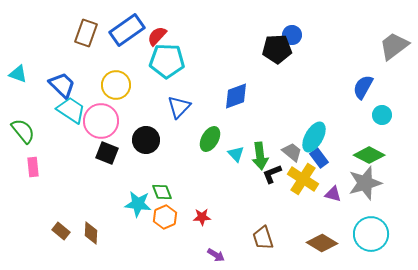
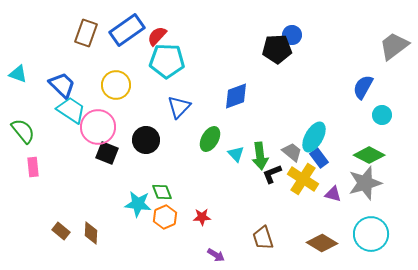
pink circle at (101, 121): moved 3 px left, 6 px down
